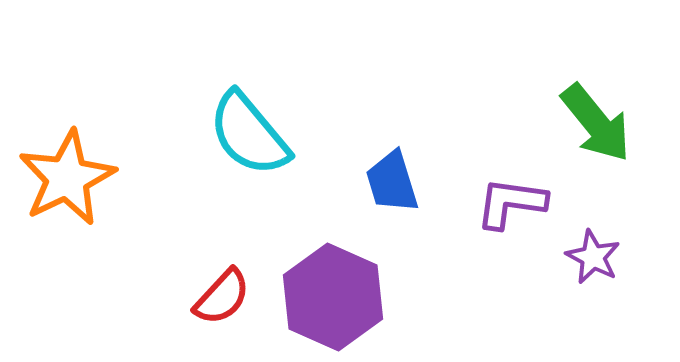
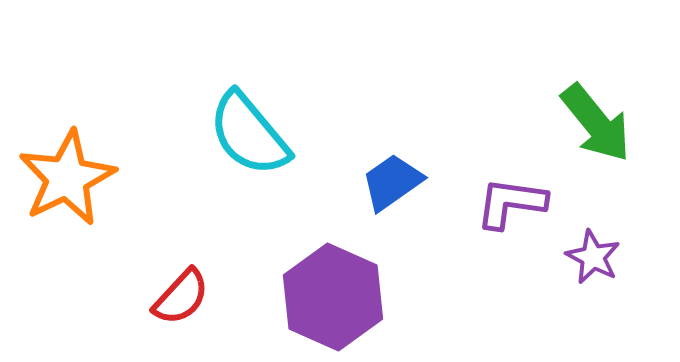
blue trapezoid: rotated 72 degrees clockwise
red semicircle: moved 41 px left
